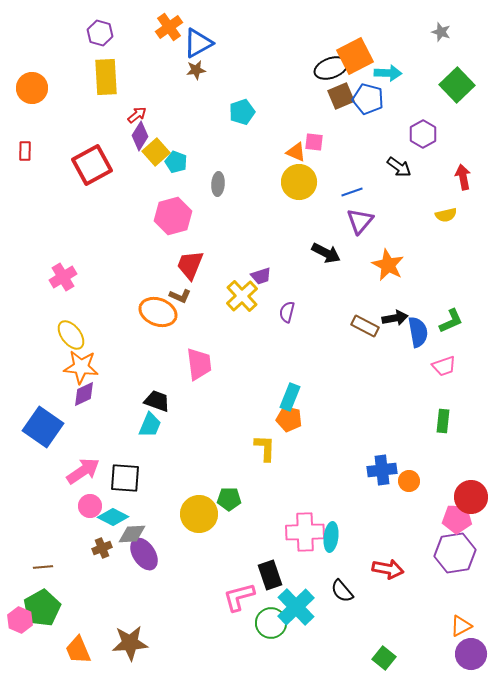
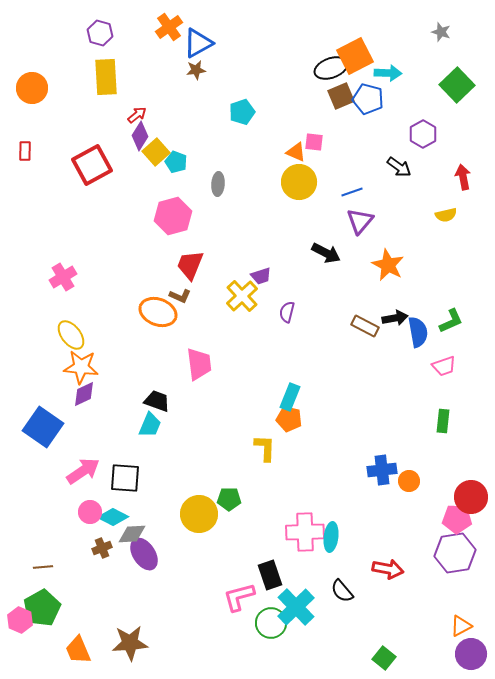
pink circle at (90, 506): moved 6 px down
